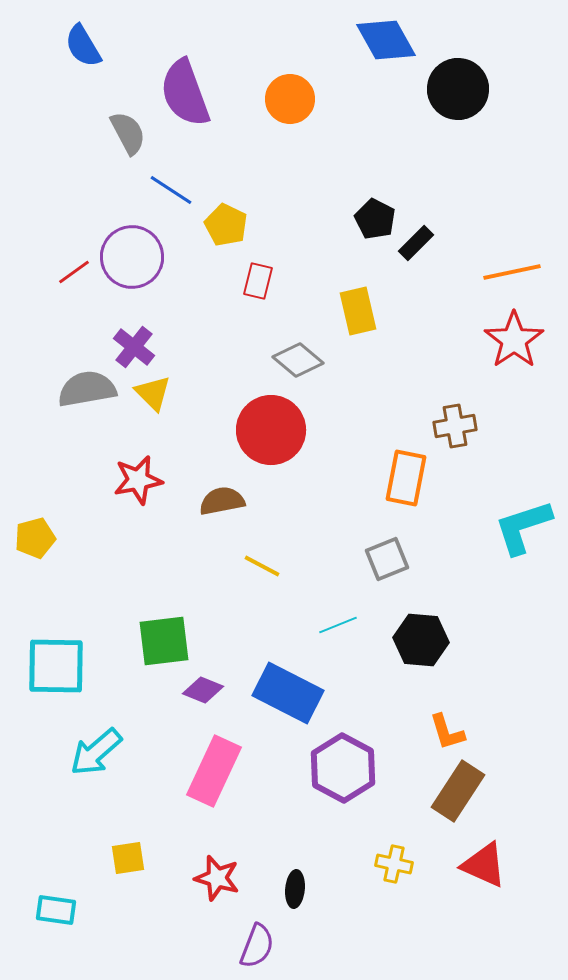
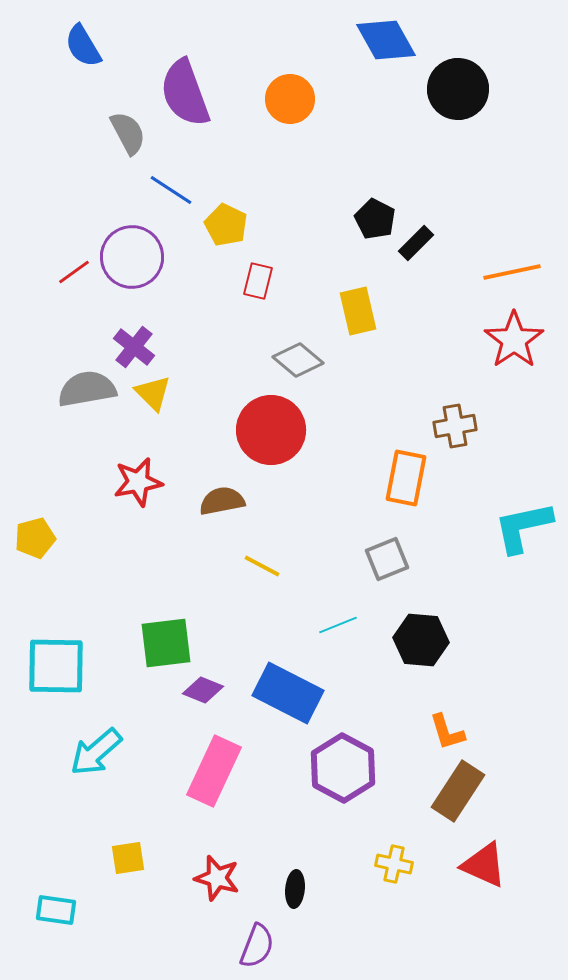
red star at (138, 480): moved 2 px down
cyan L-shape at (523, 527): rotated 6 degrees clockwise
green square at (164, 641): moved 2 px right, 2 px down
